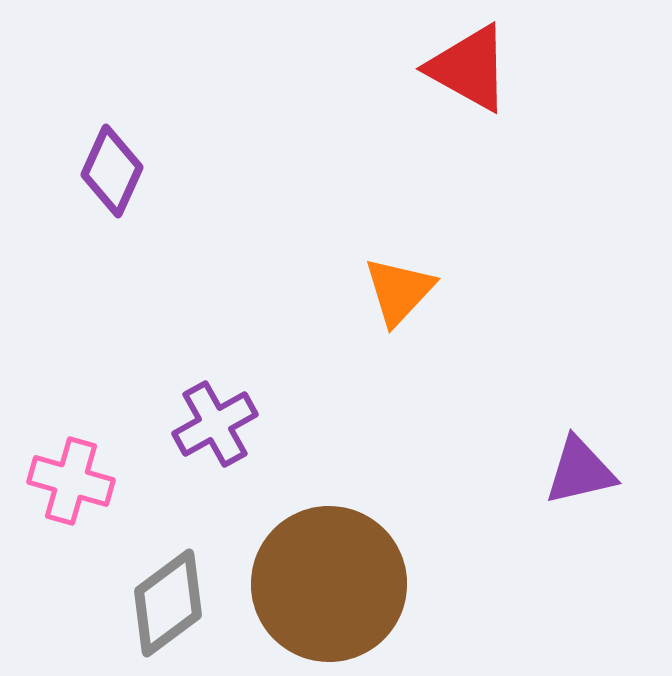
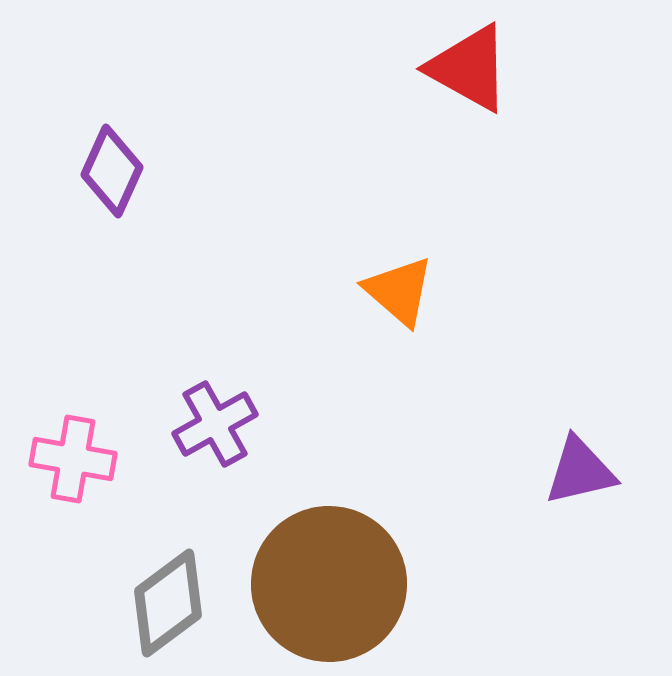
orange triangle: rotated 32 degrees counterclockwise
pink cross: moved 2 px right, 22 px up; rotated 6 degrees counterclockwise
